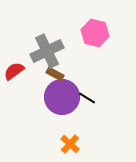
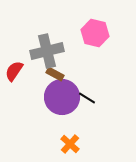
gray cross: rotated 12 degrees clockwise
red semicircle: rotated 20 degrees counterclockwise
